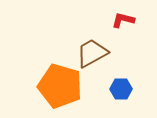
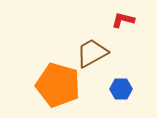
orange pentagon: moved 2 px left, 1 px up
